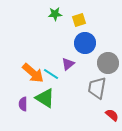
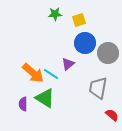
gray circle: moved 10 px up
gray trapezoid: moved 1 px right
